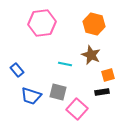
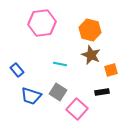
orange hexagon: moved 4 px left, 6 px down
cyan line: moved 5 px left
orange square: moved 3 px right, 5 px up
gray square: rotated 18 degrees clockwise
